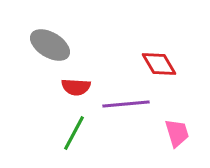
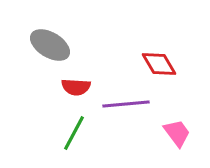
pink trapezoid: rotated 20 degrees counterclockwise
